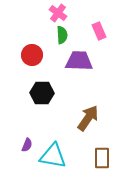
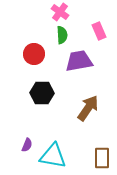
pink cross: moved 2 px right, 1 px up
red circle: moved 2 px right, 1 px up
purple trapezoid: rotated 12 degrees counterclockwise
brown arrow: moved 10 px up
